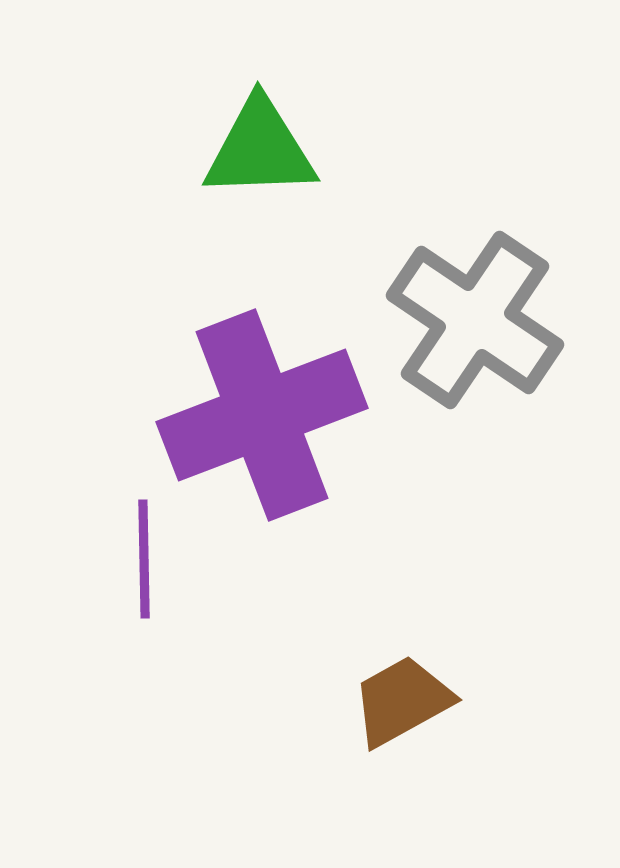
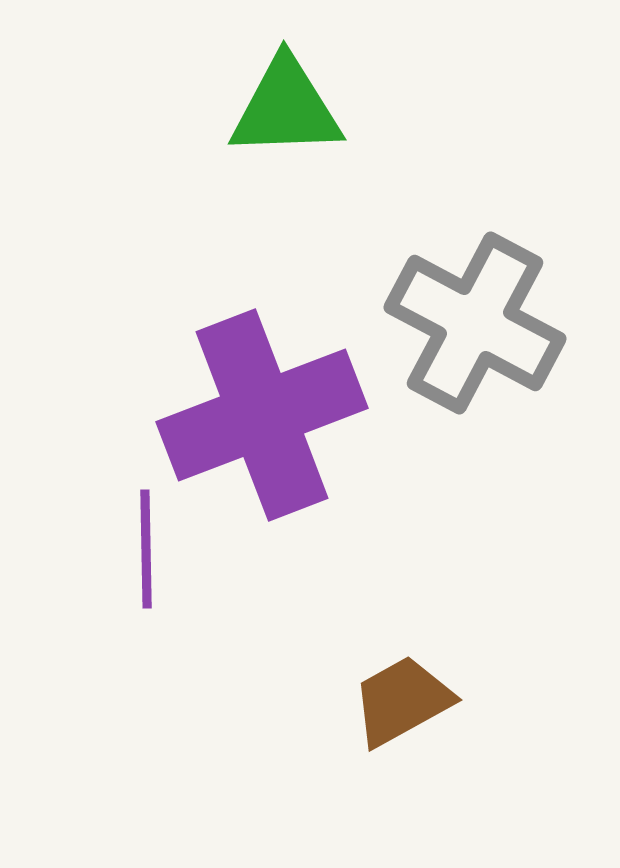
green triangle: moved 26 px right, 41 px up
gray cross: moved 3 px down; rotated 6 degrees counterclockwise
purple line: moved 2 px right, 10 px up
